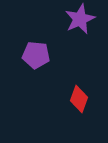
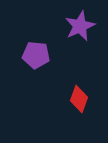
purple star: moved 7 px down
